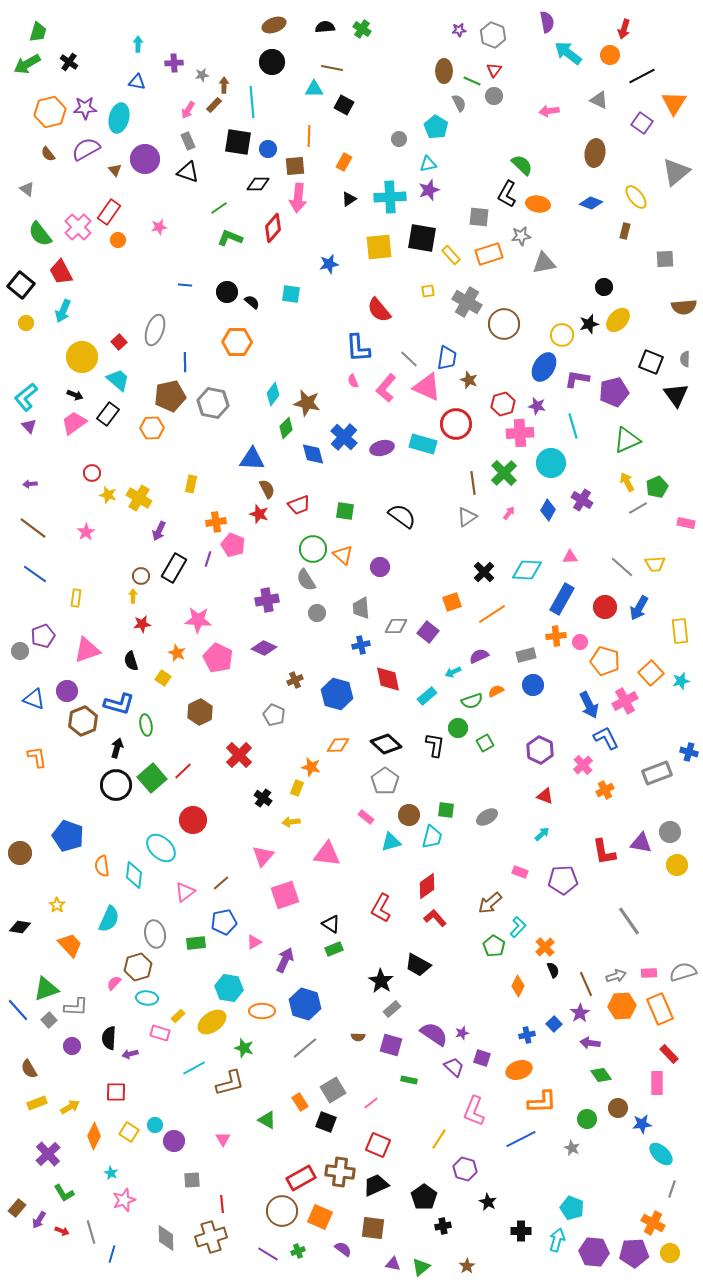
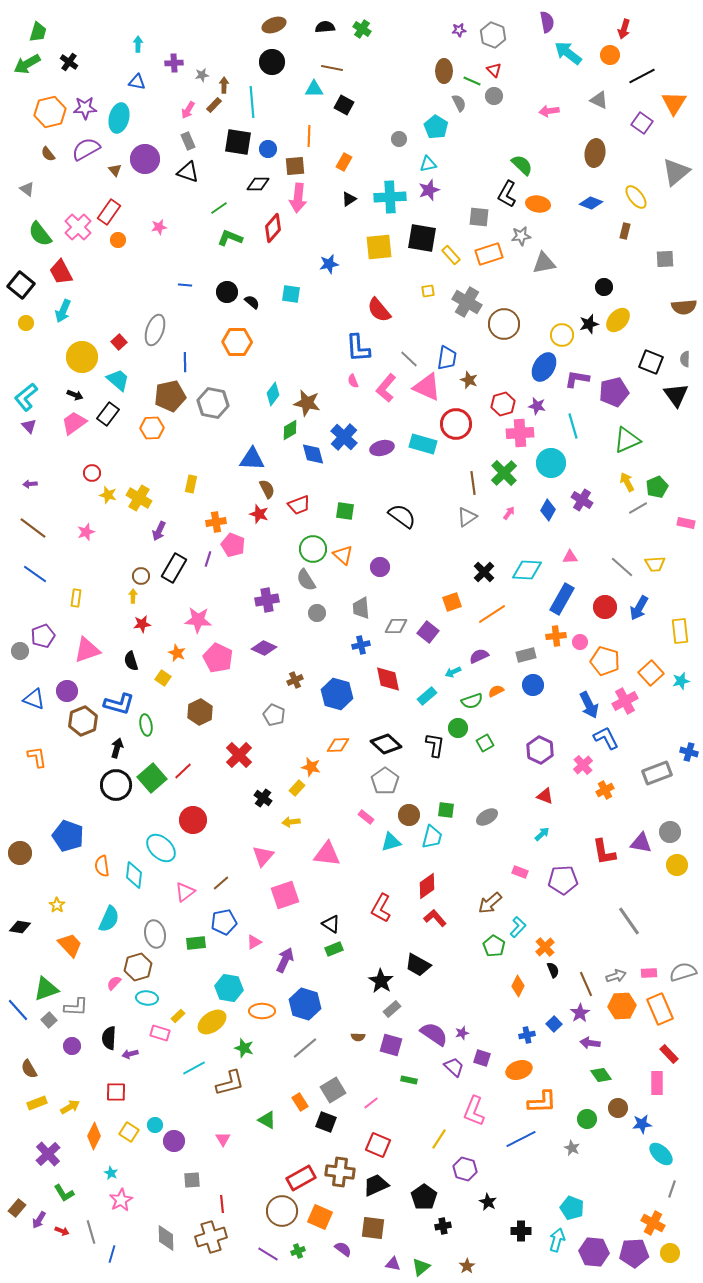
red triangle at (494, 70): rotated 21 degrees counterclockwise
green diamond at (286, 428): moved 4 px right, 2 px down; rotated 15 degrees clockwise
pink star at (86, 532): rotated 12 degrees clockwise
yellow rectangle at (297, 788): rotated 21 degrees clockwise
pink star at (124, 1200): moved 3 px left; rotated 10 degrees counterclockwise
